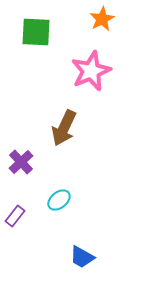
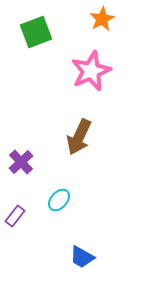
green square: rotated 24 degrees counterclockwise
brown arrow: moved 15 px right, 9 px down
cyan ellipse: rotated 10 degrees counterclockwise
